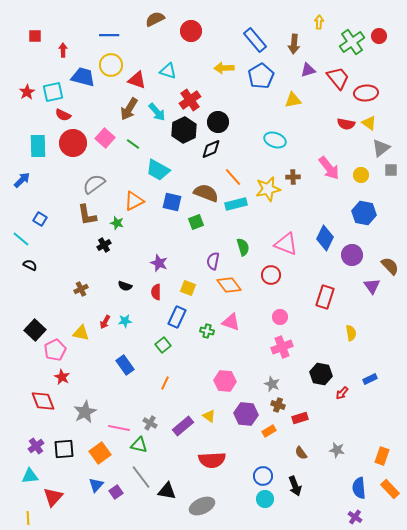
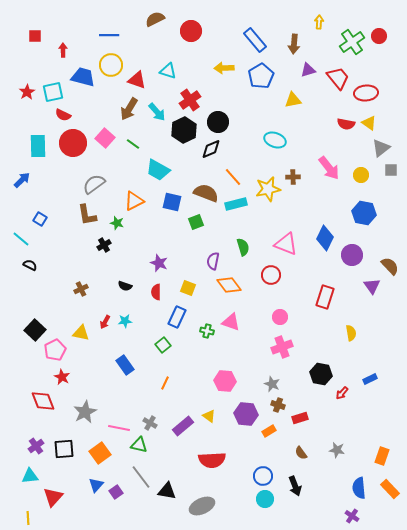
purple cross at (355, 517): moved 3 px left, 1 px up
